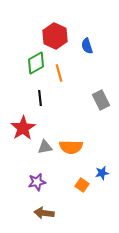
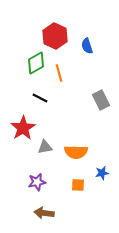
black line: rotated 56 degrees counterclockwise
orange semicircle: moved 5 px right, 5 px down
orange square: moved 4 px left; rotated 32 degrees counterclockwise
